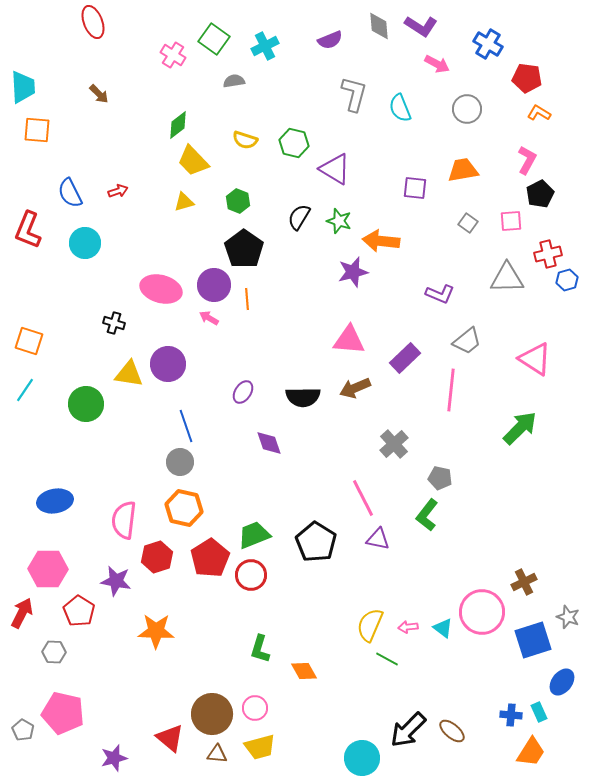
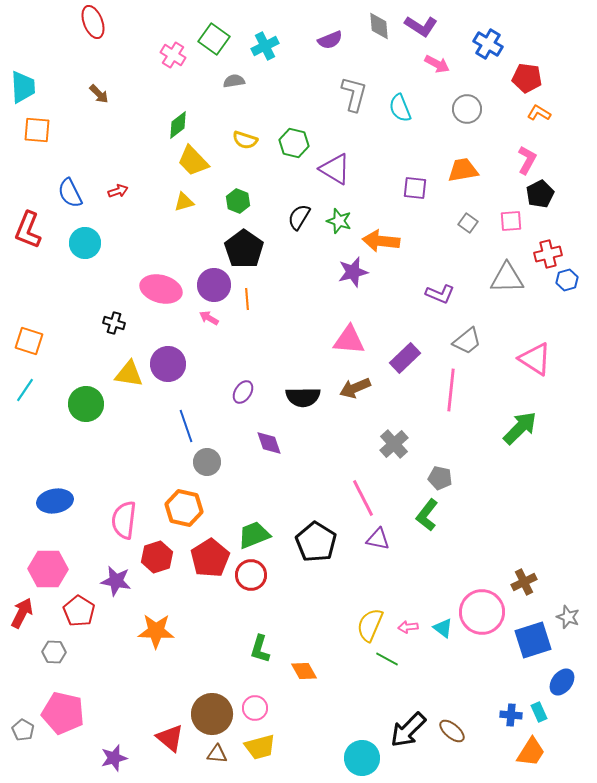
gray circle at (180, 462): moved 27 px right
